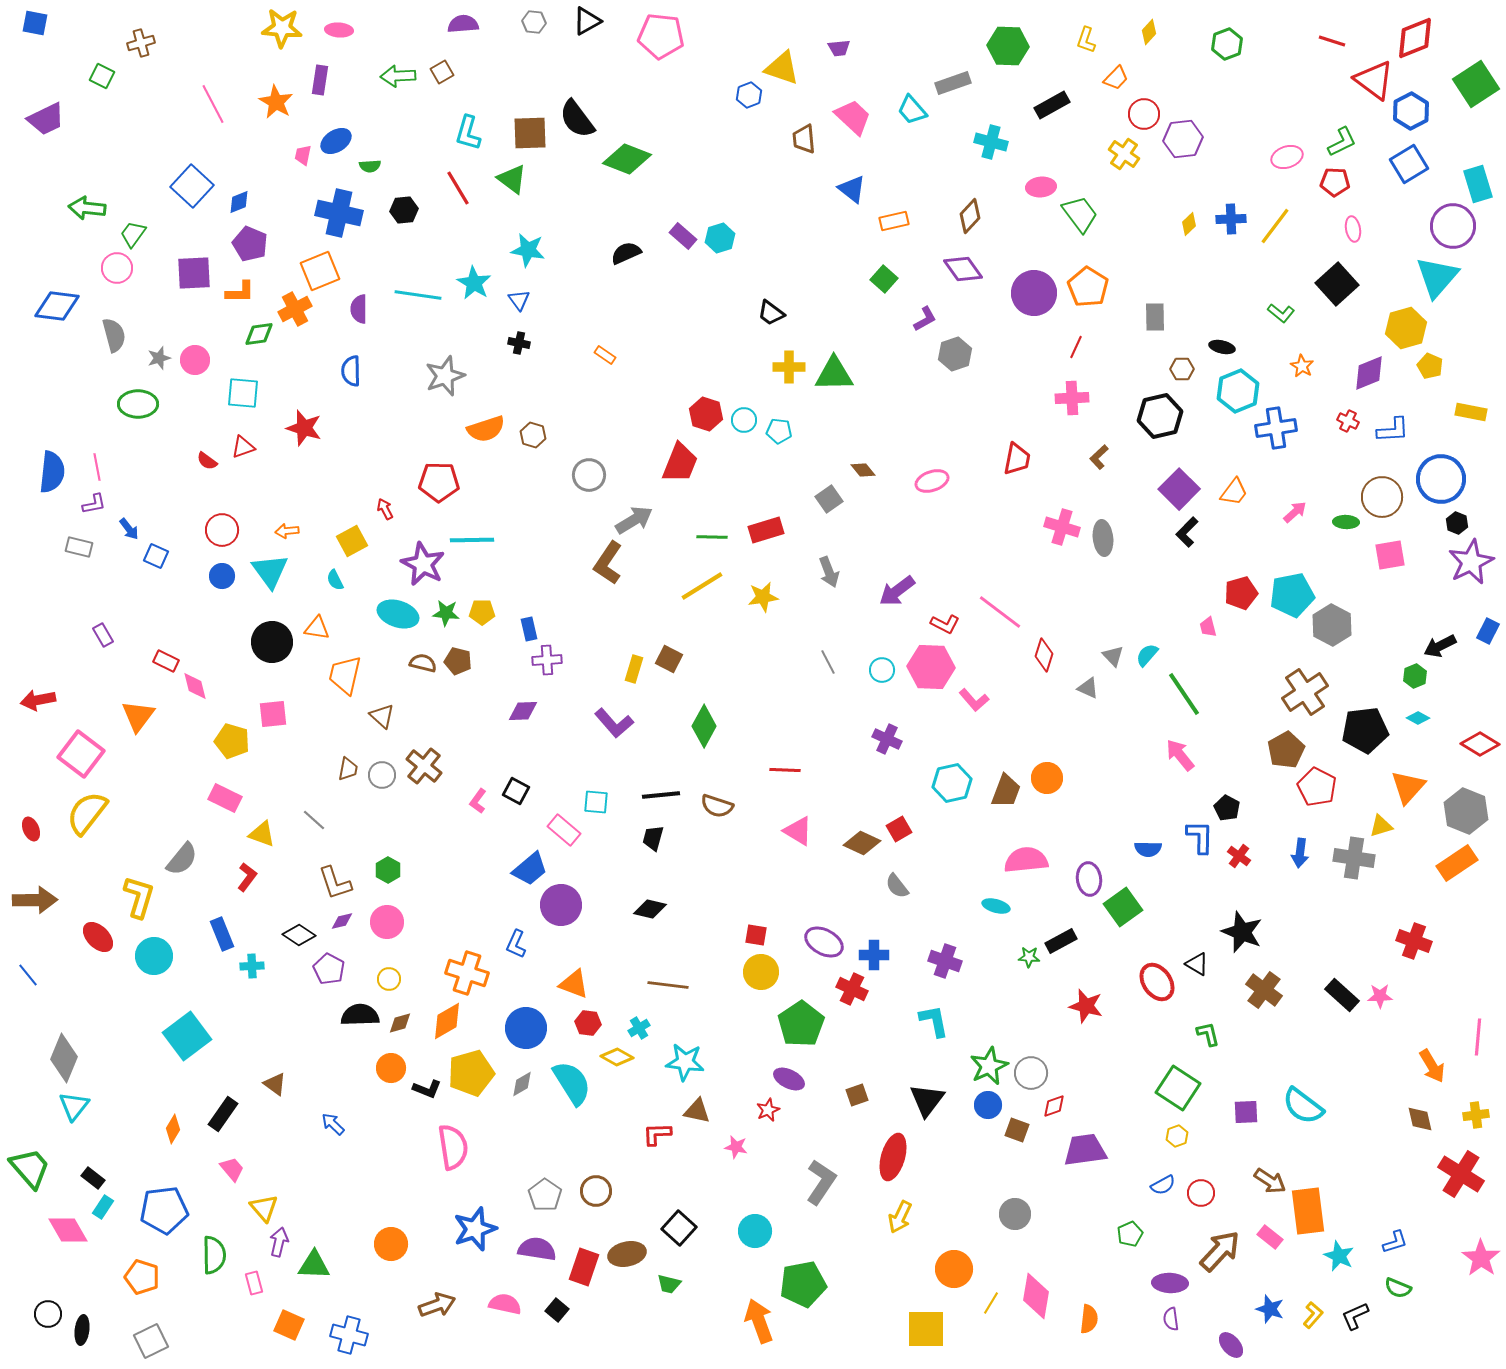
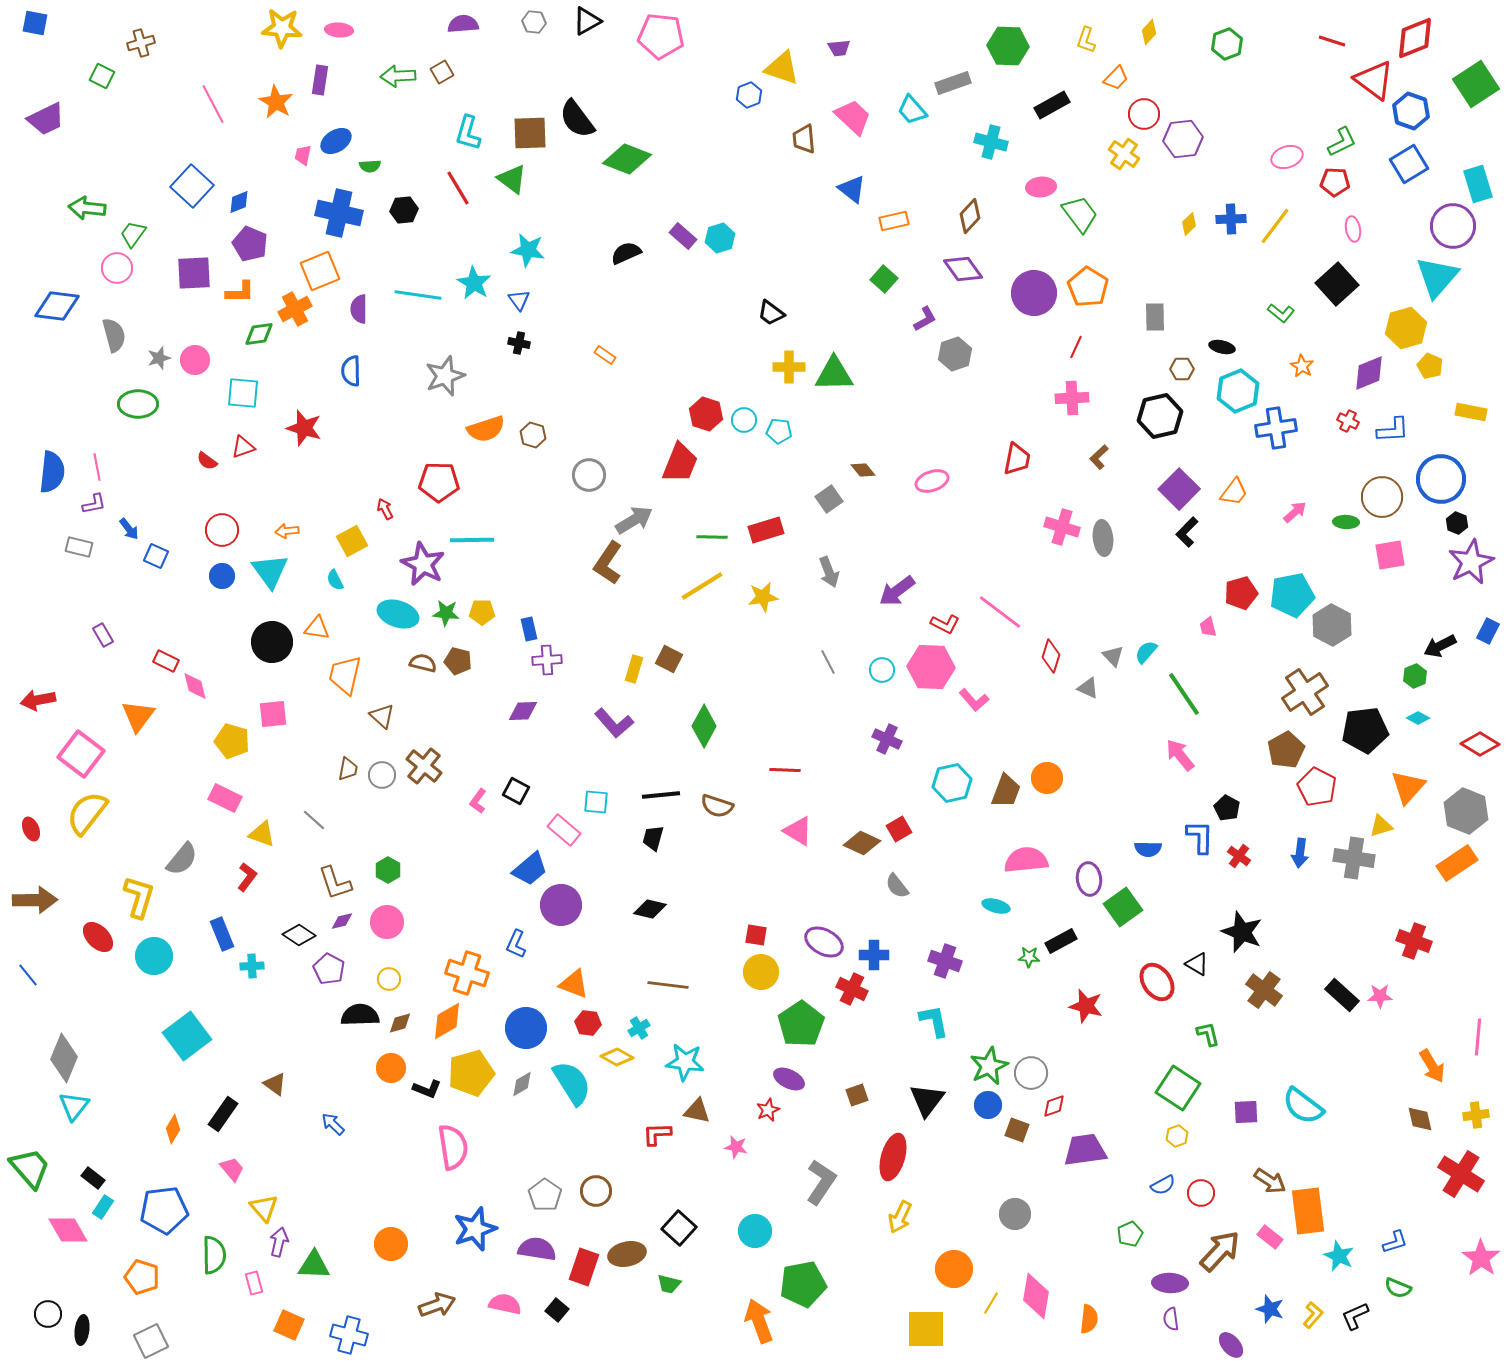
blue hexagon at (1411, 111): rotated 12 degrees counterclockwise
red diamond at (1044, 655): moved 7 px right, 1 px down
cyan semicircle at (1147, 655): moved 1 px left, 3 px up
